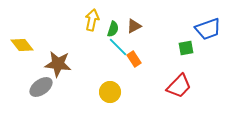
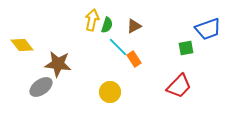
green semicircle: moved 6 px left, 4 px up
